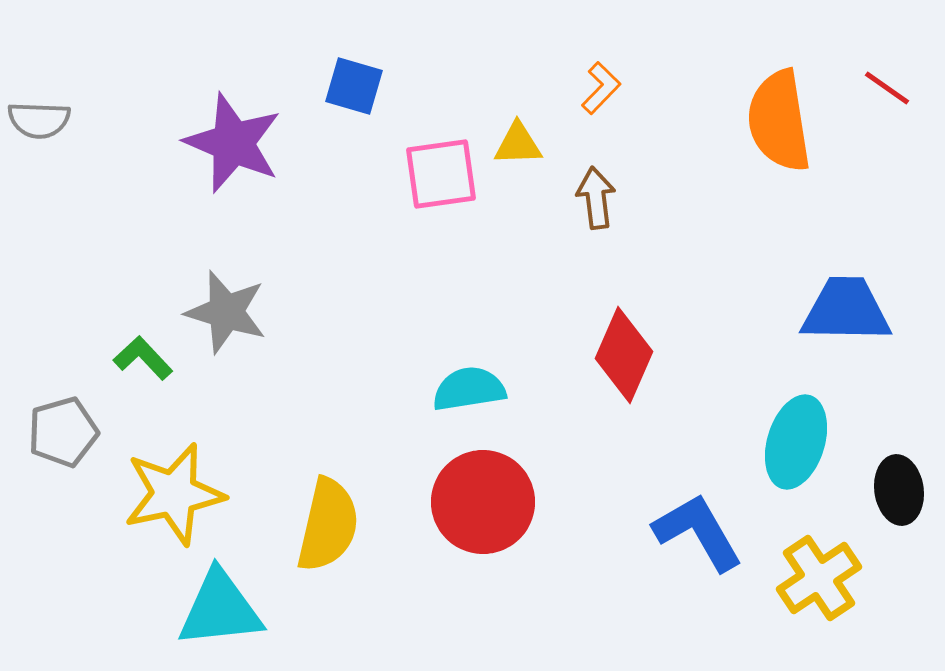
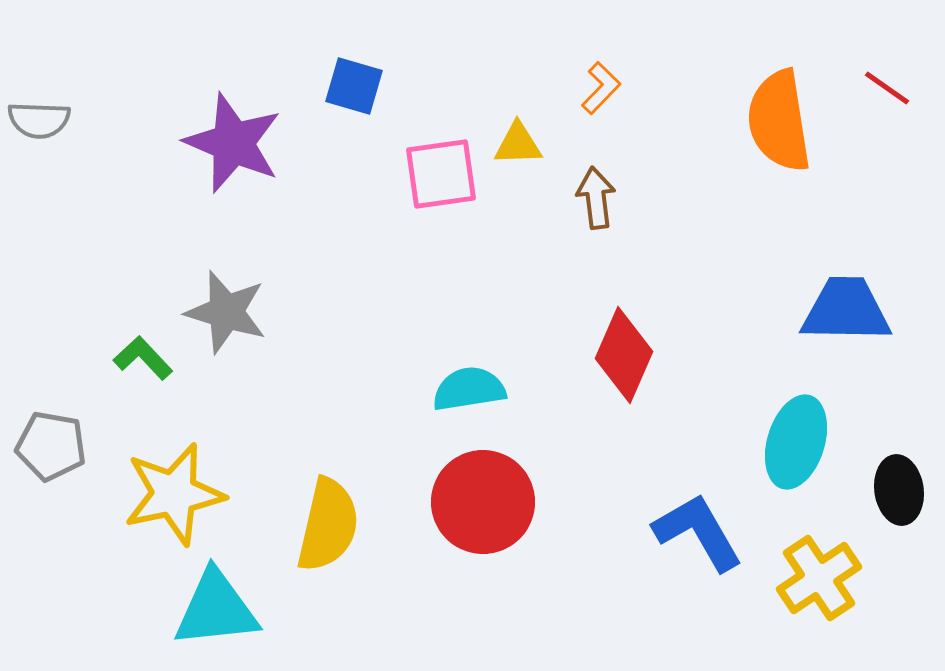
gray pentagon: moved 12 px left, 14 px down; rotated 26 degrees clockwise
cyan triangle: moved 4 px left
